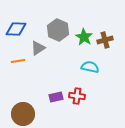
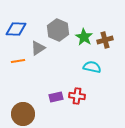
cyan semicircle: moved 2 px right
